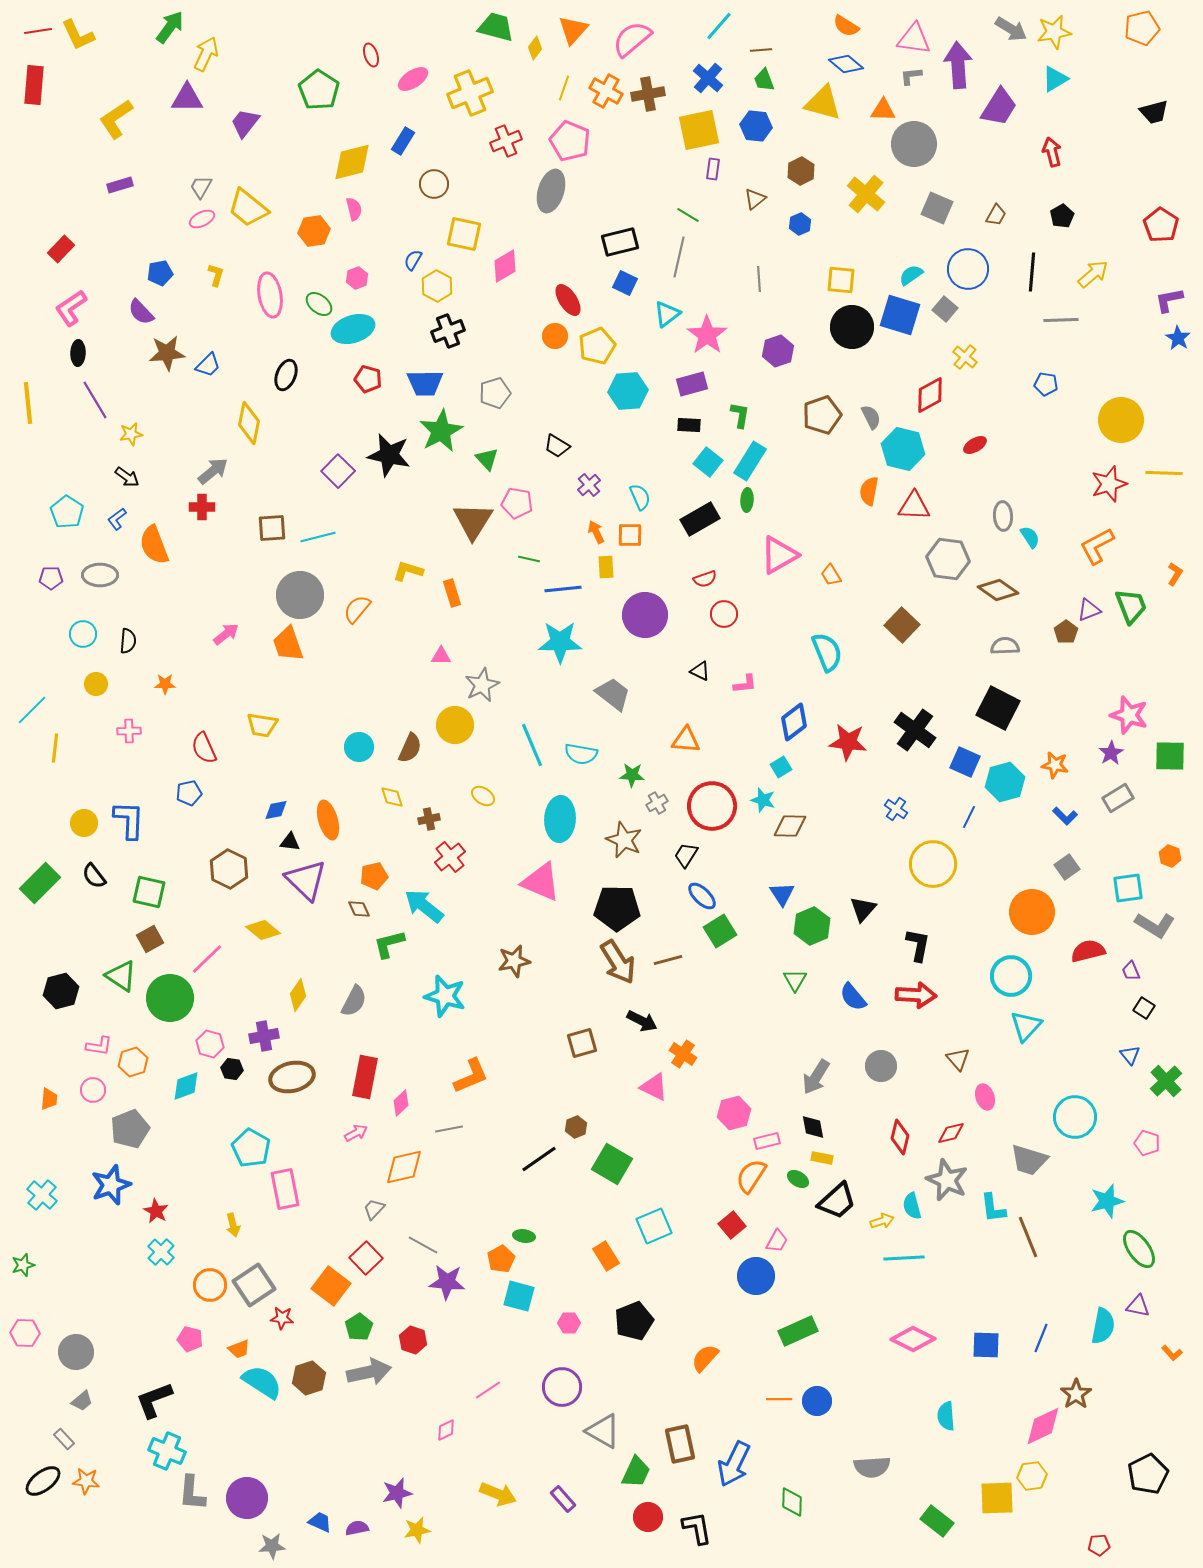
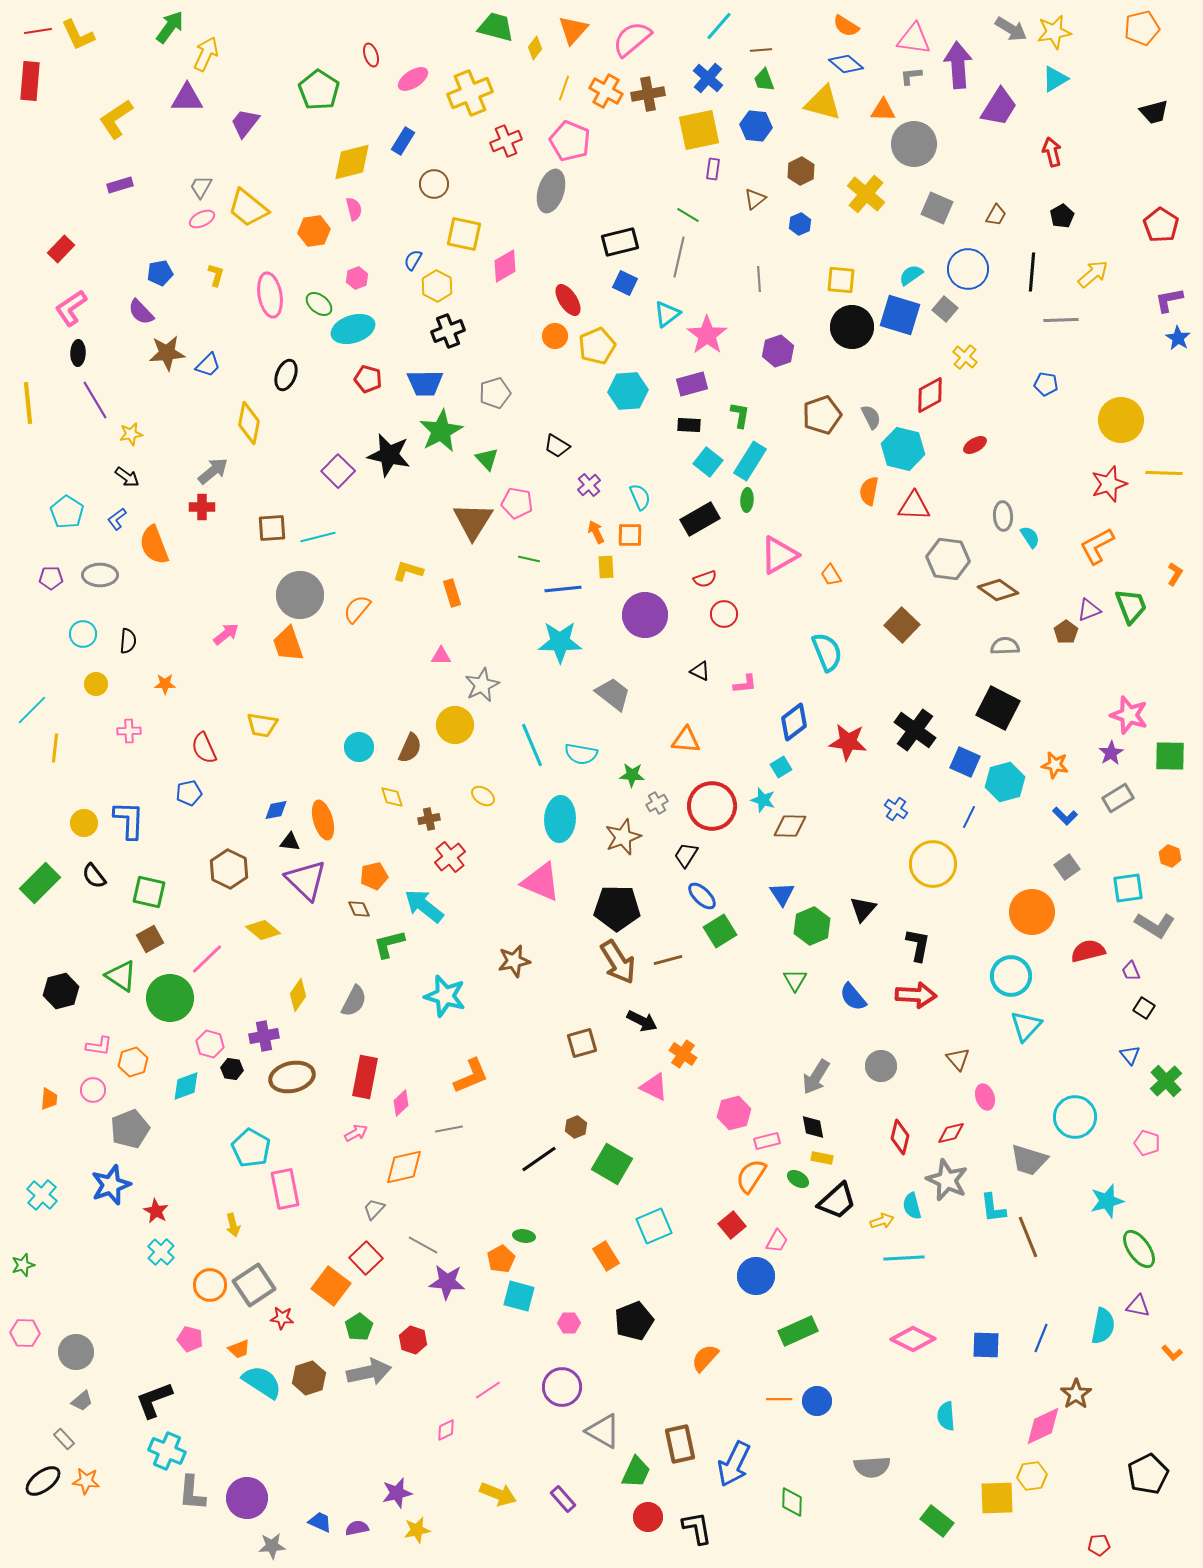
red rectangle at (34, 85): moved 4 px left, 4 px up
orange ellipse at (328, 820): moved 5 px left
brown star at (624, 840): moved 1 px left, 3 px up; rotated 27 degrees clockwise
